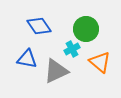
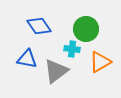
cyan cross: rotated 35 degrees clockwise
orange triangle: rotated 50 degrees clockwise
gray triangle: rotated 12 degrees counterclockwise
